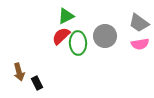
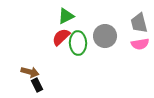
gray trapezoid: rotated 40 degrees clockwise
red semicircle: moved 1 px down
brown arrow: moved 11 px right; rotated 60 degrees counterclockwise
black rectangle: moved 2 px down
